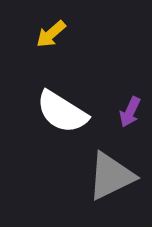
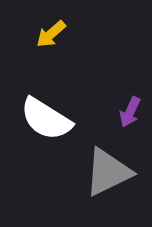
white semicircle: moved 16 px left, 7 px down
gray triangle: moved 3 px left, 4 px up
